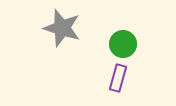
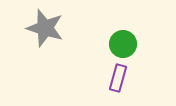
gray star: moved 17 px left
